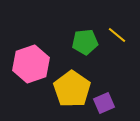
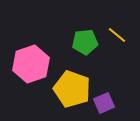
yellow pentagon: rotated 15 degrees counterclockwise
